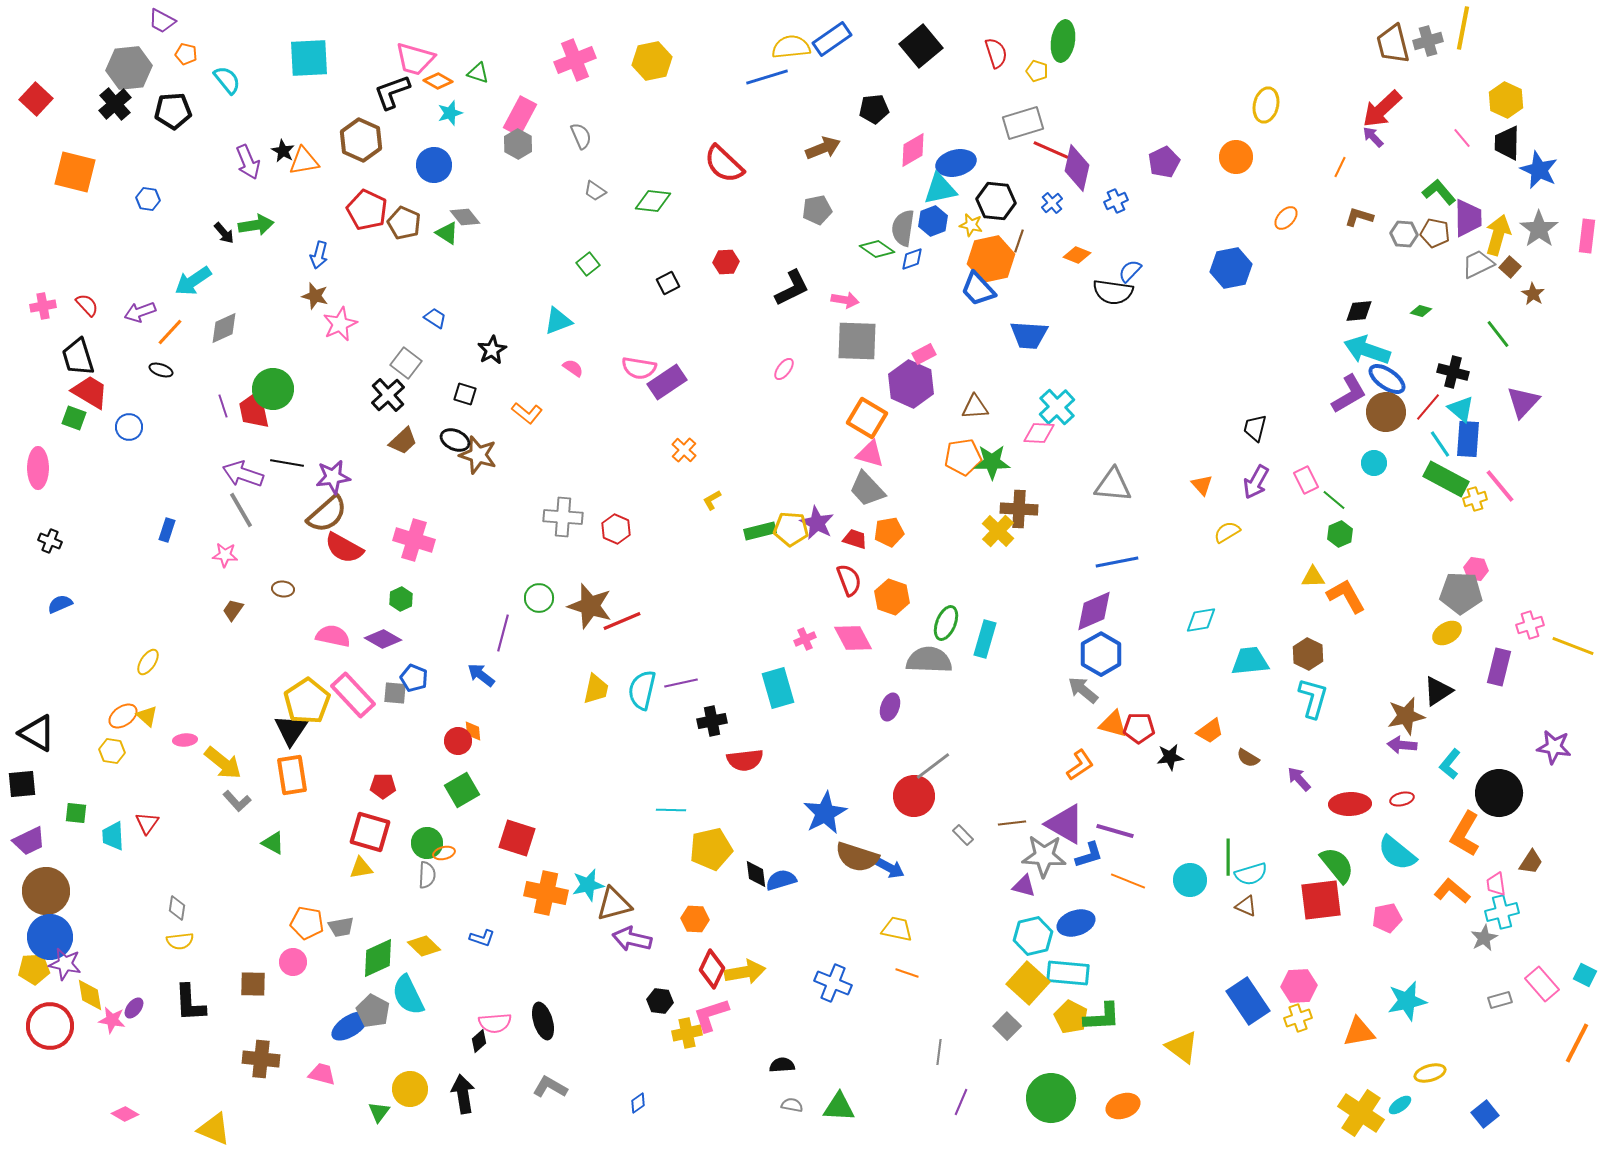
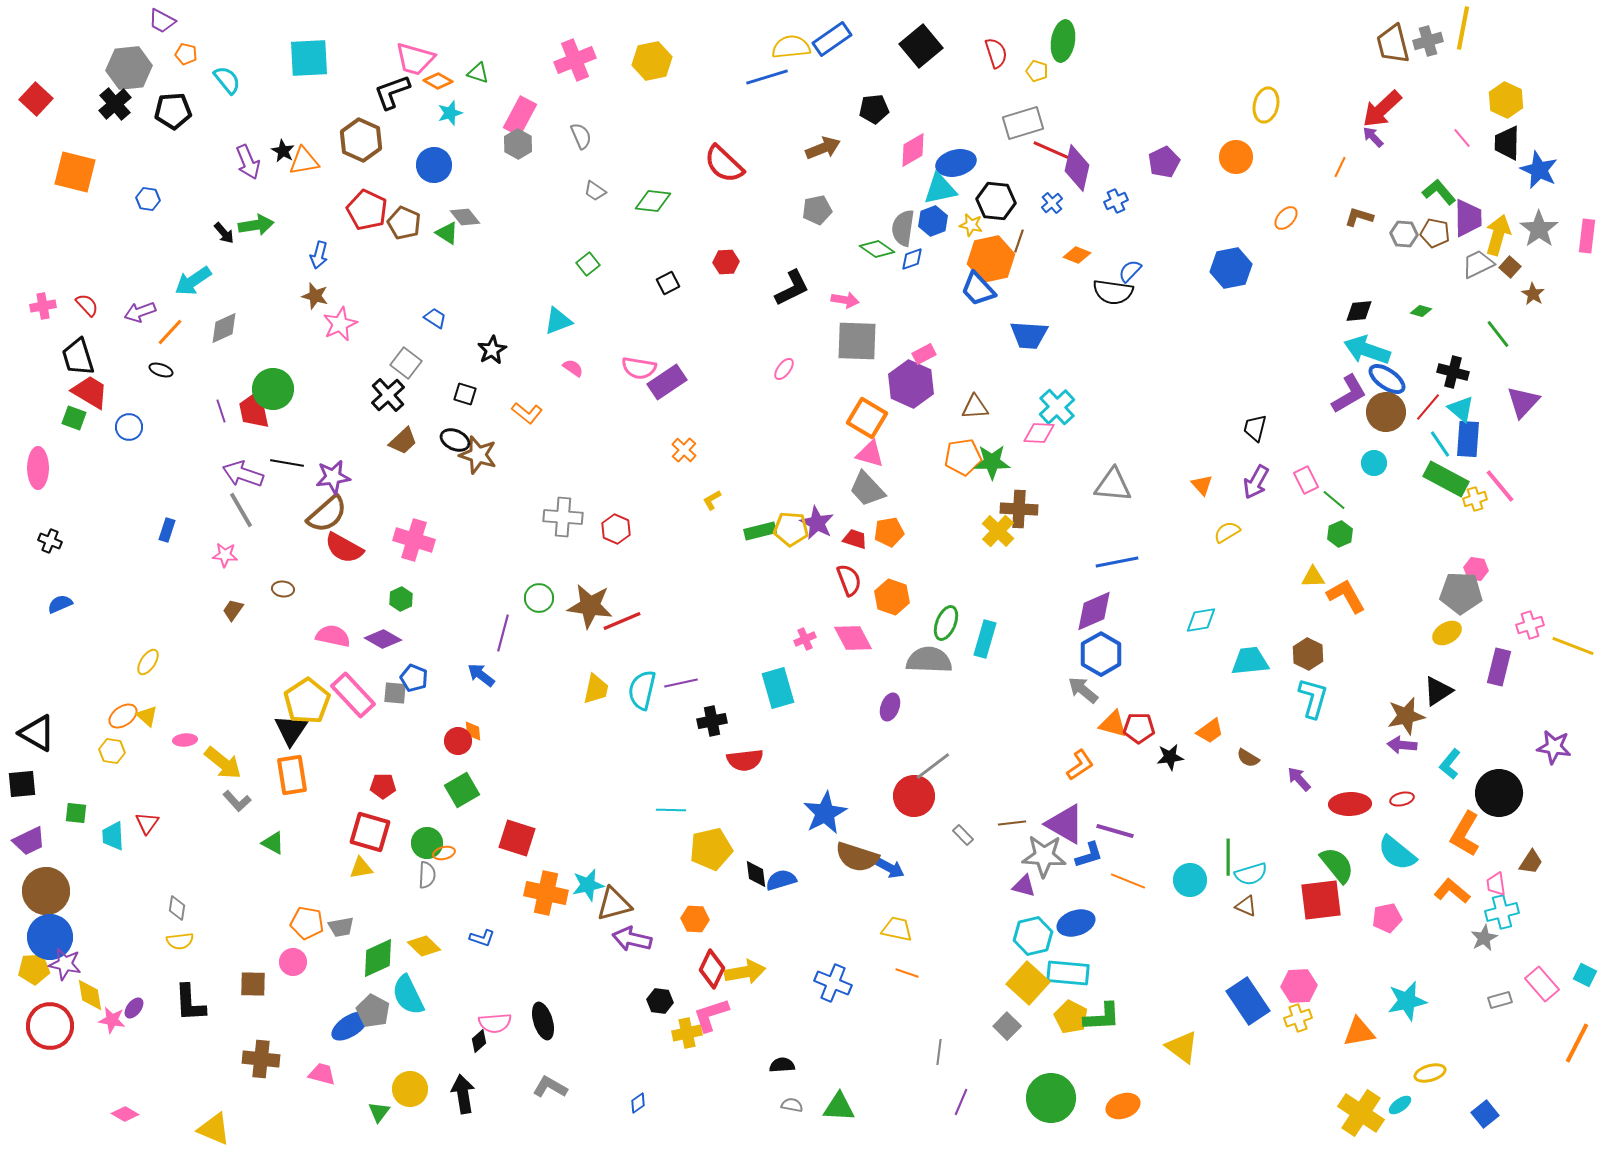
purple line at (223, 406): moved 2 px left, 5 px down
brown star at (590, 606): rotated 9 degrees counterclockwise
